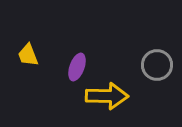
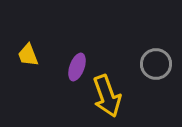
gray circle: moved 1 px left, 1 px up
yellow arrow: rotated 69 degrees clockwise
